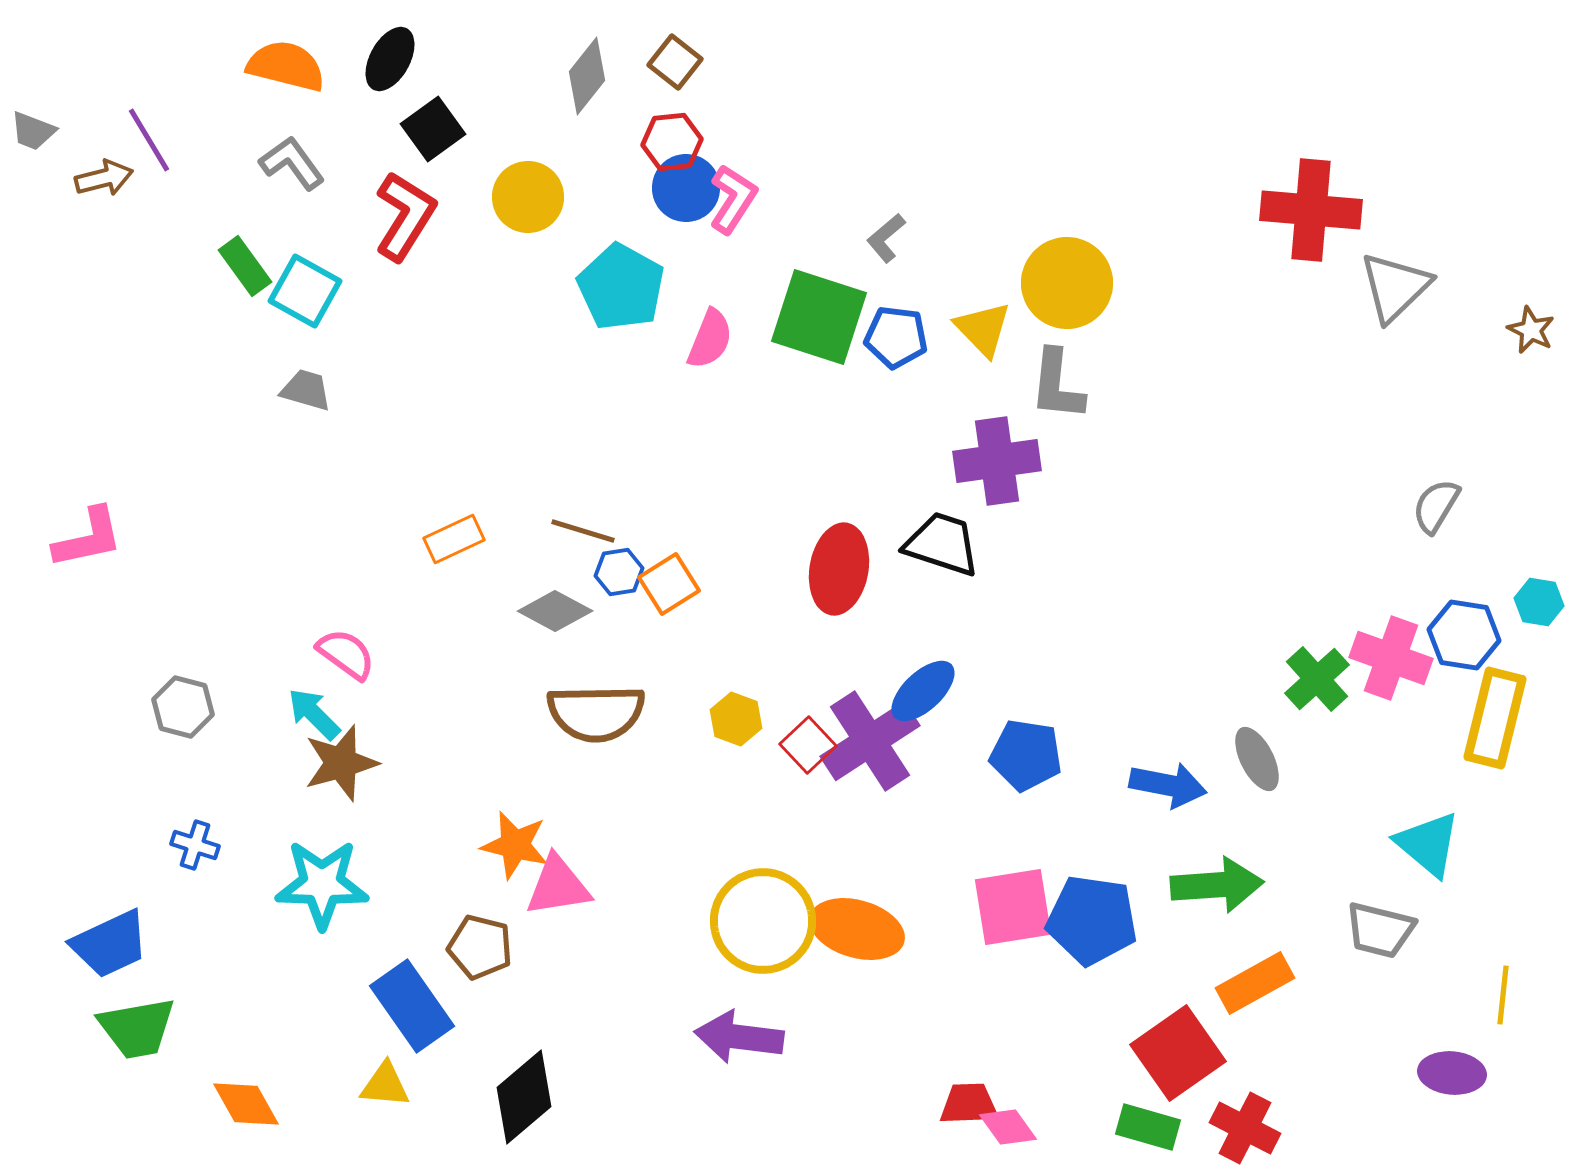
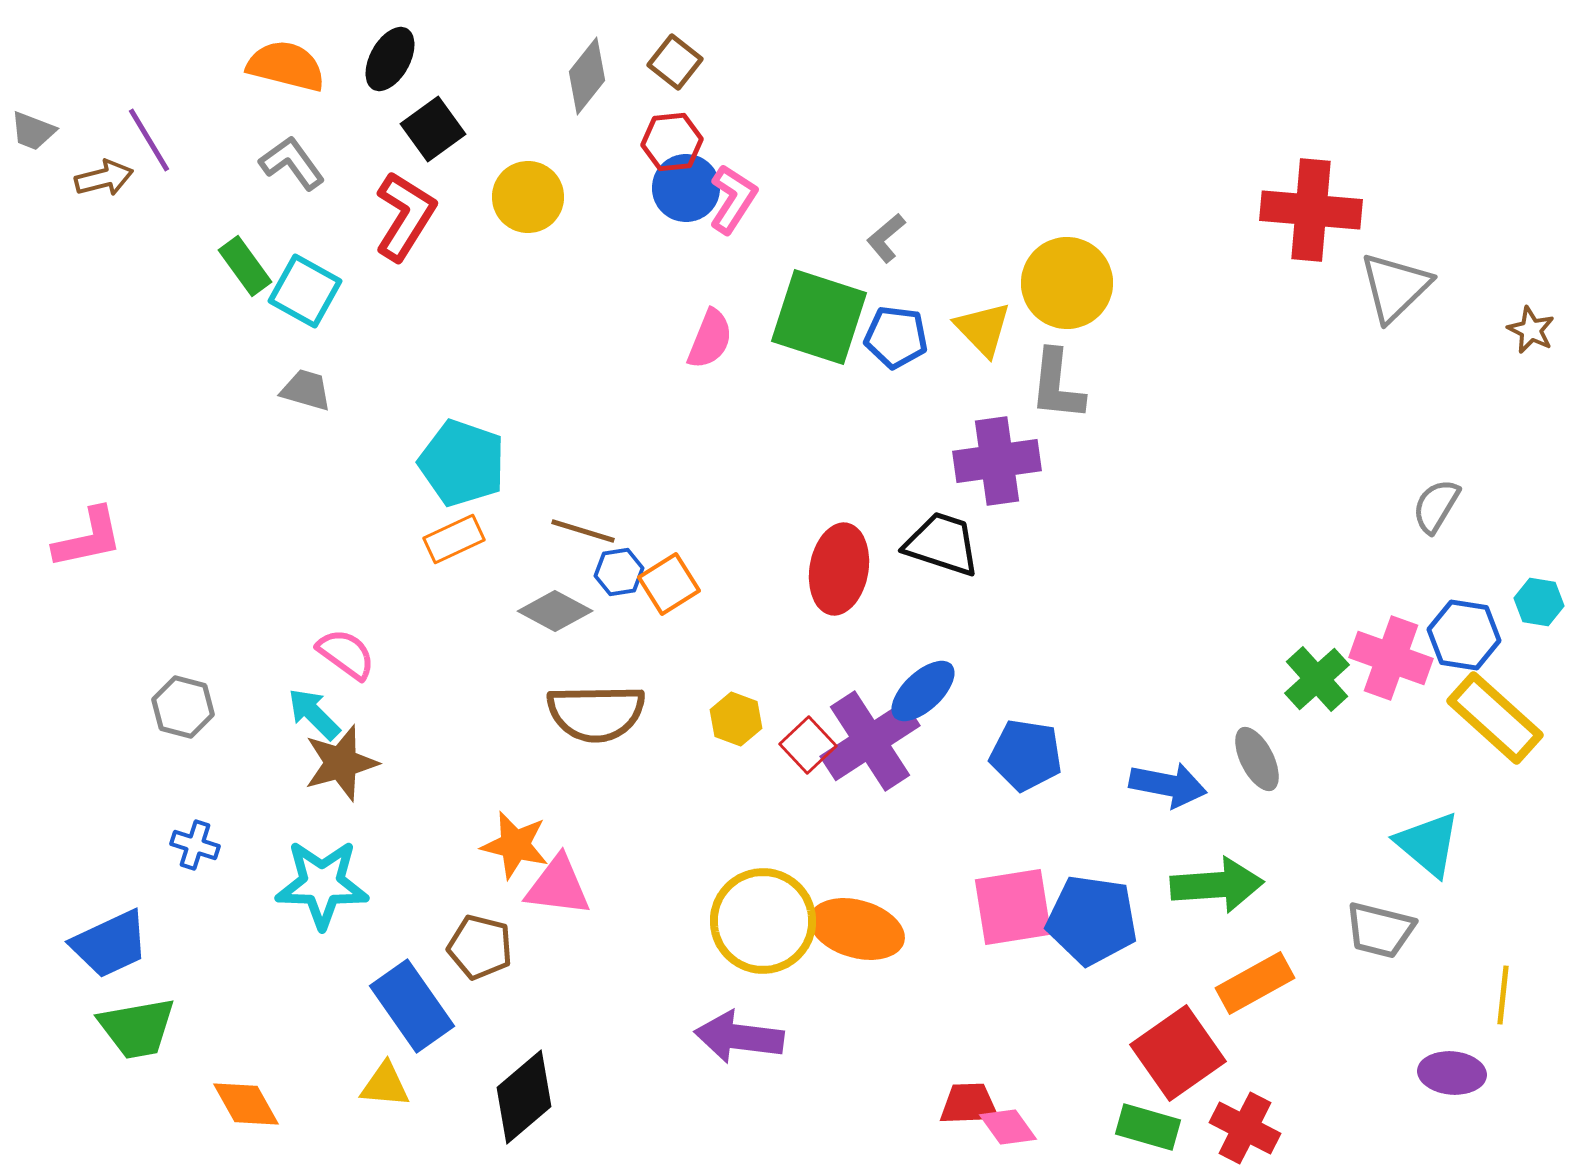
cyan pentagon at (621, 287): moved 159 px left, 176 px down; rotated 10 degrees counterclockwise
yellow rectangle at (1495, 718): rotated 62 degrees counterclockwise
pink triangle at (558, 886): rotated 16 degrees clockwise
